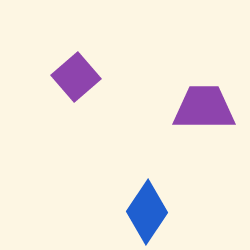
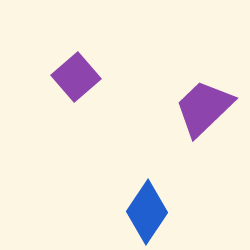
purple trapezoid: rotated 44 degrees counterclockwise
